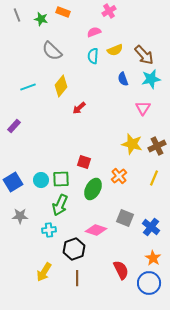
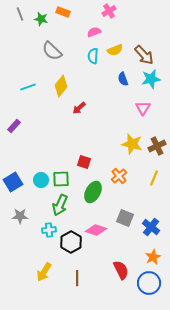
gray line: moved 3 px right, 1 px up
green ellipse: moved 3 px down
black hexagon: moved 3 px left, 7 px up; rotated 10 degrees counterclockwise
orange star: moved 1 px up; rotated 14 degrees clockwise
